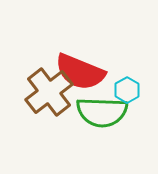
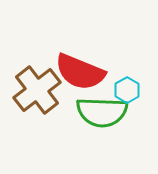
brown cross: moved 12 px left, 2 px up
